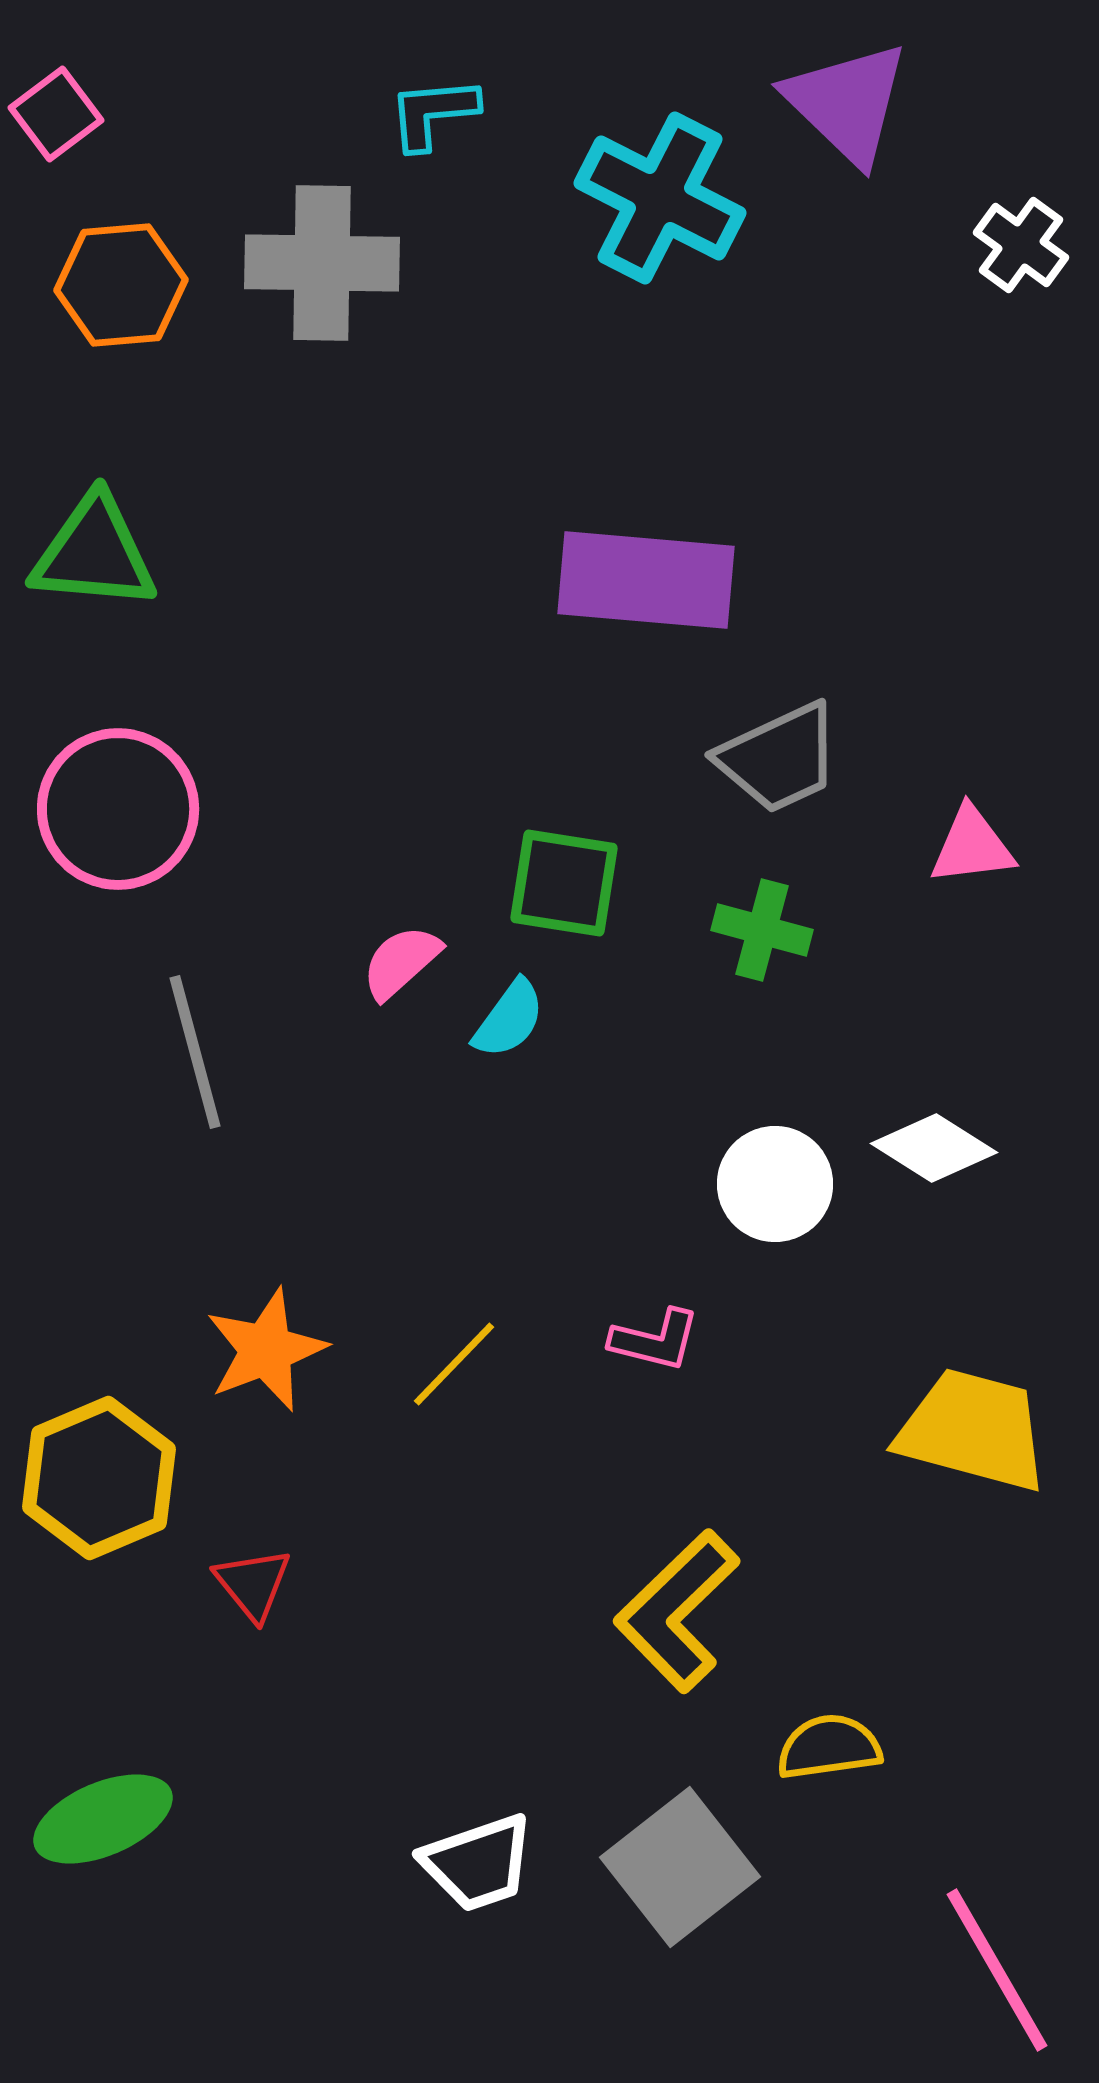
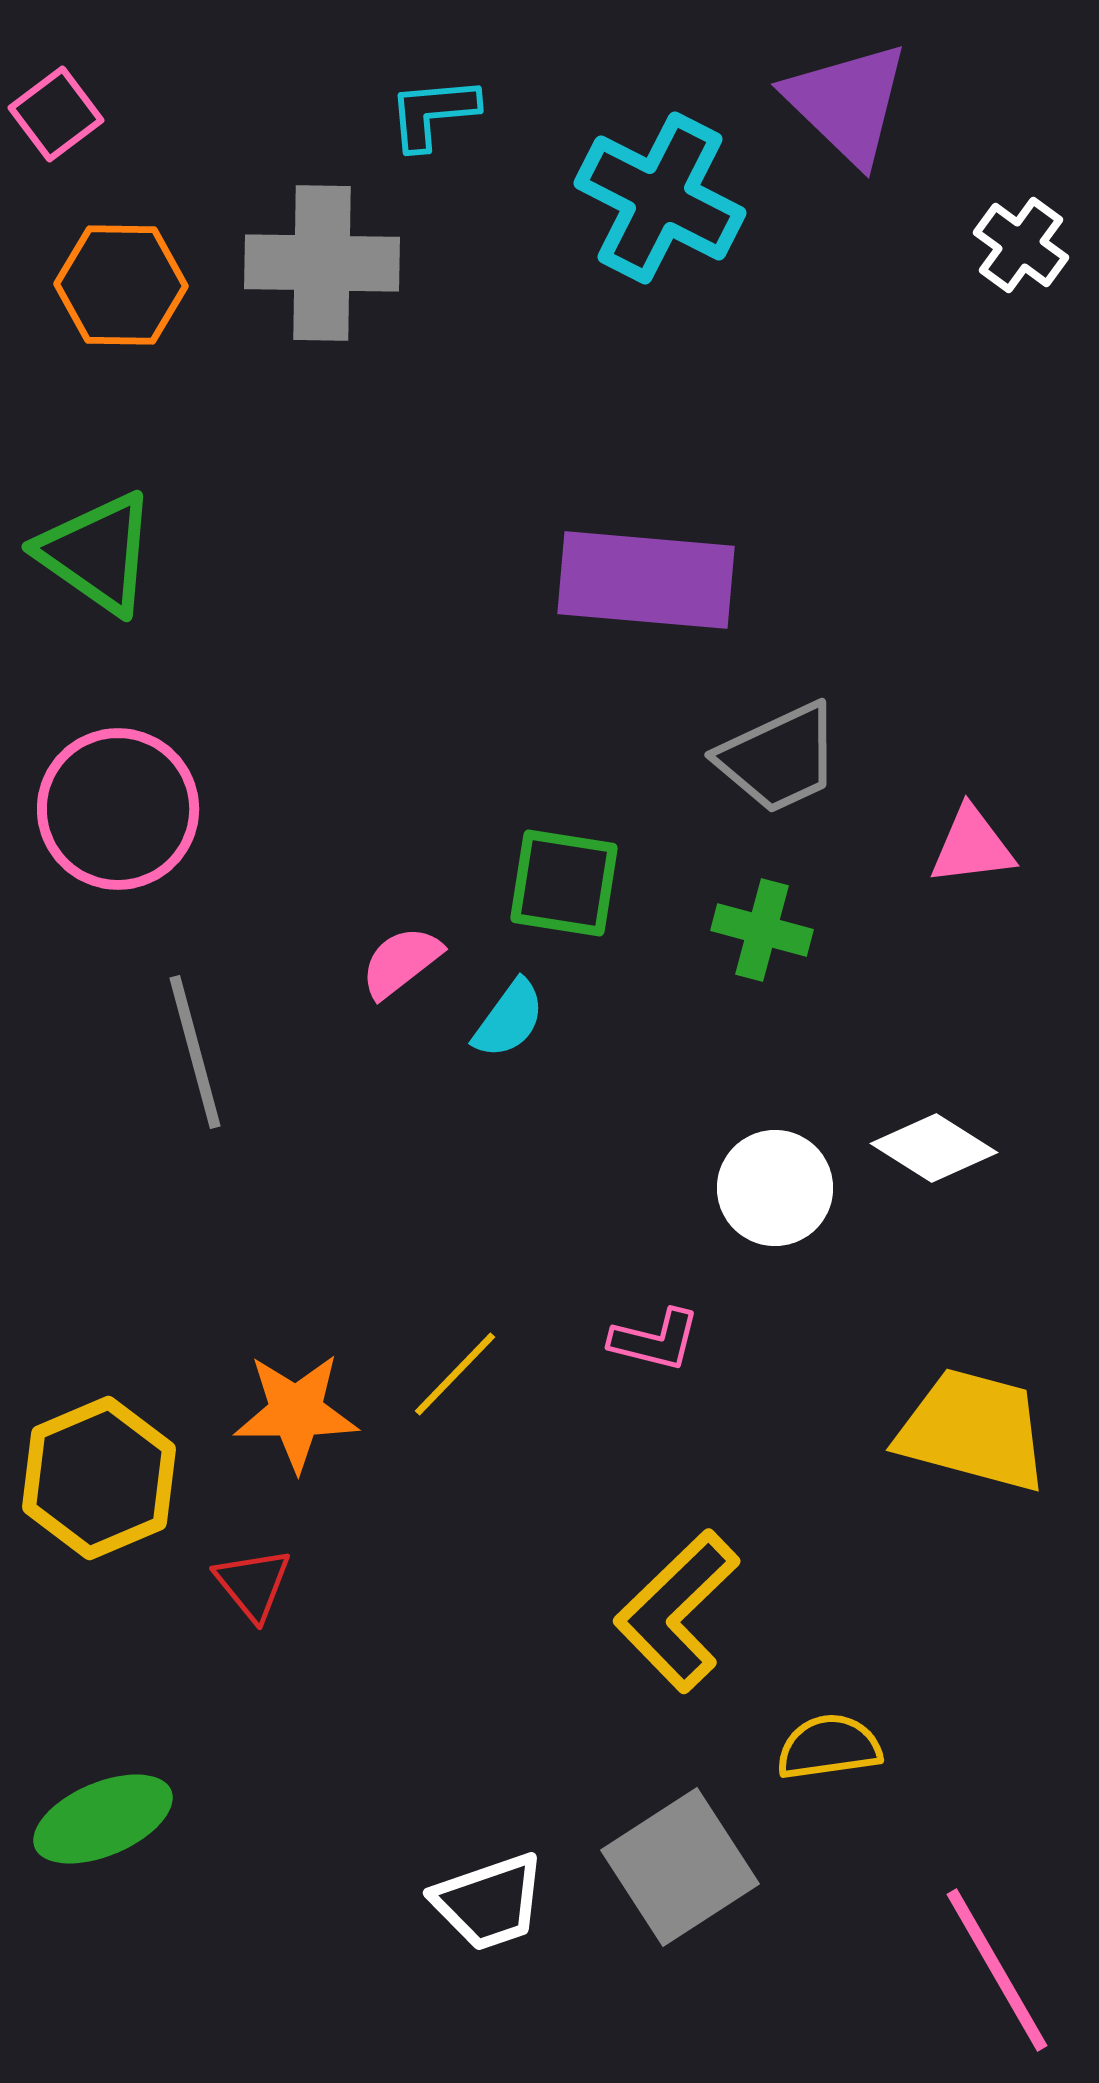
orange hexagon: rotated 6 degrees clockwise
green triangle: moved 3 px right; rotated 30 degrees clockwise
pink semicircle: rotated 4 degrees clockwise
white circle: moved 4 px down
orange star: moved 30 px right, 62 px down; rotated 21 degrees clockwise
yellow line: moved 1 px right, 10 px down
white trapezoid: moved 11 px right, 39 px down
gray square: rotated 5 degrees clockwise
